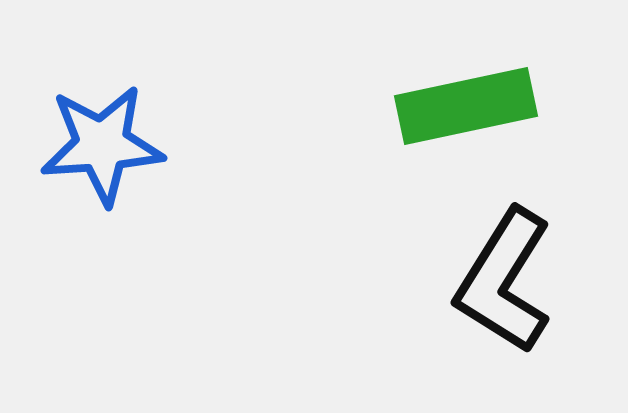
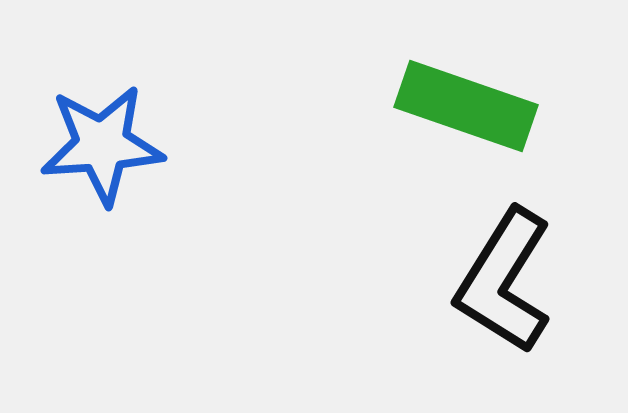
green rectangle: rotated 31 degrees clockwise
